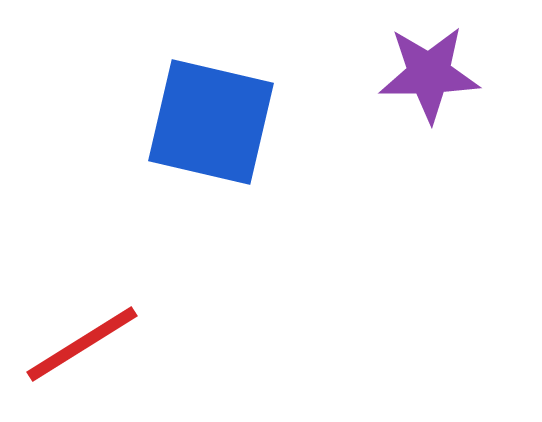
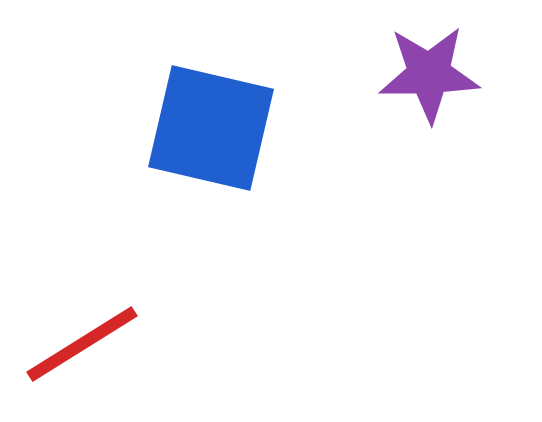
blue square: moved 6 px down
